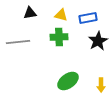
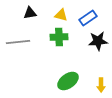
blue rectangle: rotated 24 degrees counterclockwise
black star: rotated 24 degrees clockwise
